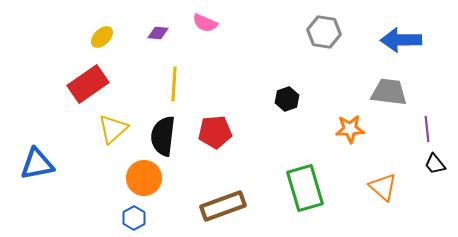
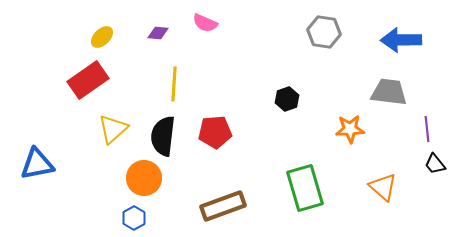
red rectangle: moved 4 px up
